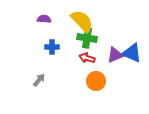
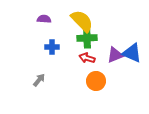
green cross: rotated 12 degrees counterclockwise
